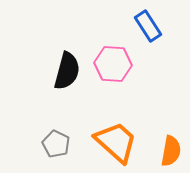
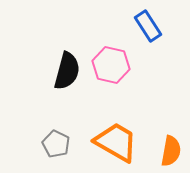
pink hexagon: moved 2 px left, 1 px down; rotated 9 degrees clockwise
orange trapezoid: rotated 12 degrees counterclockwise
